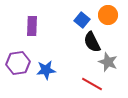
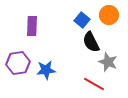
orange circle: moved 1 px right
black semicircle: moved 1 px left
red line: moved 2 px right
